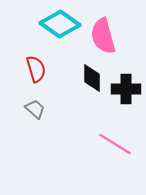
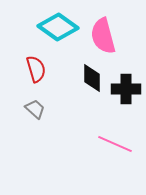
cyan diamond: moved 2 px left, 3 px down
pink line: rotated 8 degrees counterclockwise
